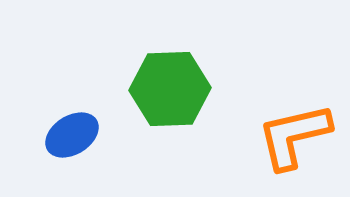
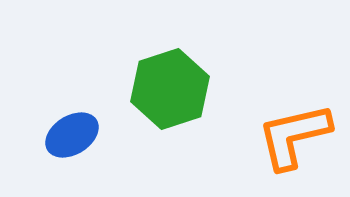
green hexagon: rotated 16 degrees counterclockwise
